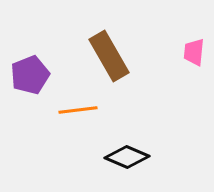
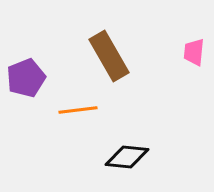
purple pentagon: moved 4 px left, 3 px down
black diamond: rotated 18 degrees counterclockwise
